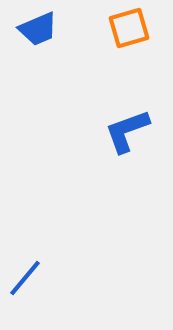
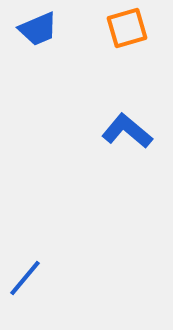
orange square: moved 2 px left
blue L-shape: rotated 60 degrees clockwise
